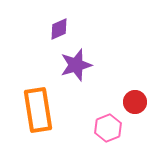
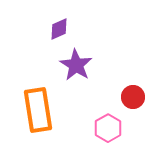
purple star: rotated 24 degrees counterclockwise
red circle: moved 2 px left, 5 px up
pink hexagon: rotated 8 degrees counterclockwise
